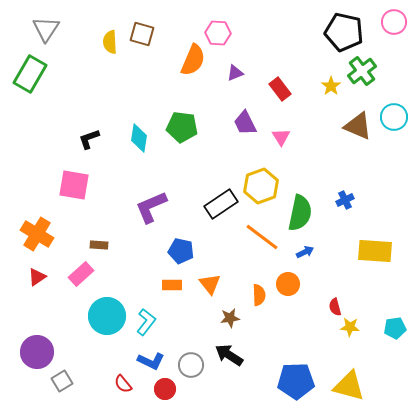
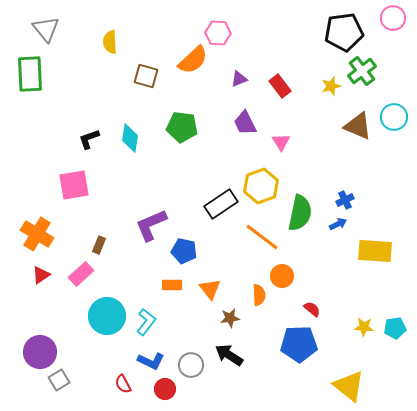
pink circle at (394, 22): moved 1 px left, 4 px up
gray triangle at (46, 29): rotated 12 degrees counterclockwise
black pentagon at (344, 32): rotated 21 degrees counterclockwise
brown square at (142, 34): moved 4 px right, 42 px down
orange semicircle at (193, 60): rotated 24 degrees clockwise
purple triangle at (235, 73): moved 4 px right, 6 px down
green rectangle at (30, 74): rotated 33 degrees counterclockwise
yellow star at (331, 86): rotated 18 degrees clockwise
red rectangle at (280, 89): moved 3 px up
pink triangle at (281, 137): moved 5 px down
cyan diamond at (139, 138): moved 9 px left
pink square at (74, 185): rotated 20 degrees counterclockwise
purple L-shape at (151, 207): moved 18 px down
brown rectangle at (99, 245): rotated 72 degrees counterclockwise
blue pentagon at (181, 251): moved 3 px right
blue arrow at (305, 252): moved 33 px right, 28 px up
red triangle at (37, 277): moved 4 px right, 2 px up
orange triangle at (210, 284): moved 5 px down
orange circle at (288, 284): moved 6 px left, 8 px up
red semicircle at (335, 307): moved 23 px left, 2 px down; rotated 144 degrees clockwise
yellow star at (350, 327): moved 14 px right
purple circle at (37, 352): moved 3 px right
gray square at (62, 381): moved 3 px left, 1 px up
blue pentagon at (296, 381): moved 3 px right, 37 px up
red semicircle at (123, 384): rotated 12 degrees clockwise
yellow triangle at (349, 386): rotated 24 degrees clockwise
